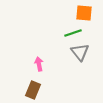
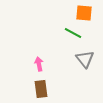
green line: rotated 48 degrees clockwise
gray triangle: moved 5 px right, 7 px down
brown rectangle: moved 8 px right, 1 px up; rotated 30 degrees counterclockwise
